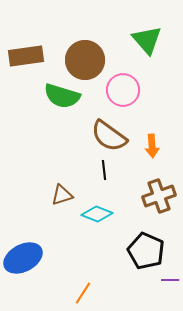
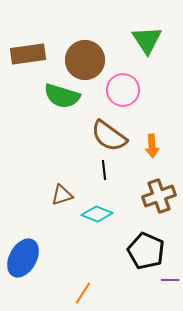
green triangle: rotated 8 degrees clockwise
brown rectangle: moved 2 px right, 2 px up
blue ellipse: rotated 33 degrees counterclockwise
